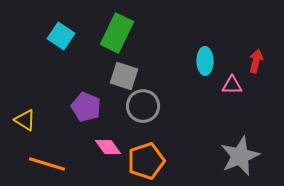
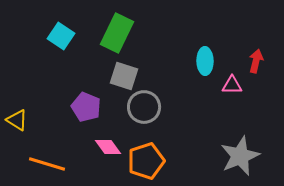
gray circle: moved 1 px right, 1 px down
yellow triangle: moved 8 px left
